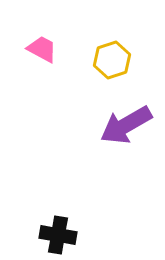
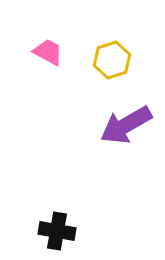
pink trapezoid: moved 6 px right, 3 px down
black cross: moved 1 px left, 4 px up
